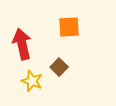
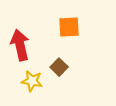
red arrow: moved 2 px left, 1 px down
yellow star: rotated 10 degrees counterclockwise
